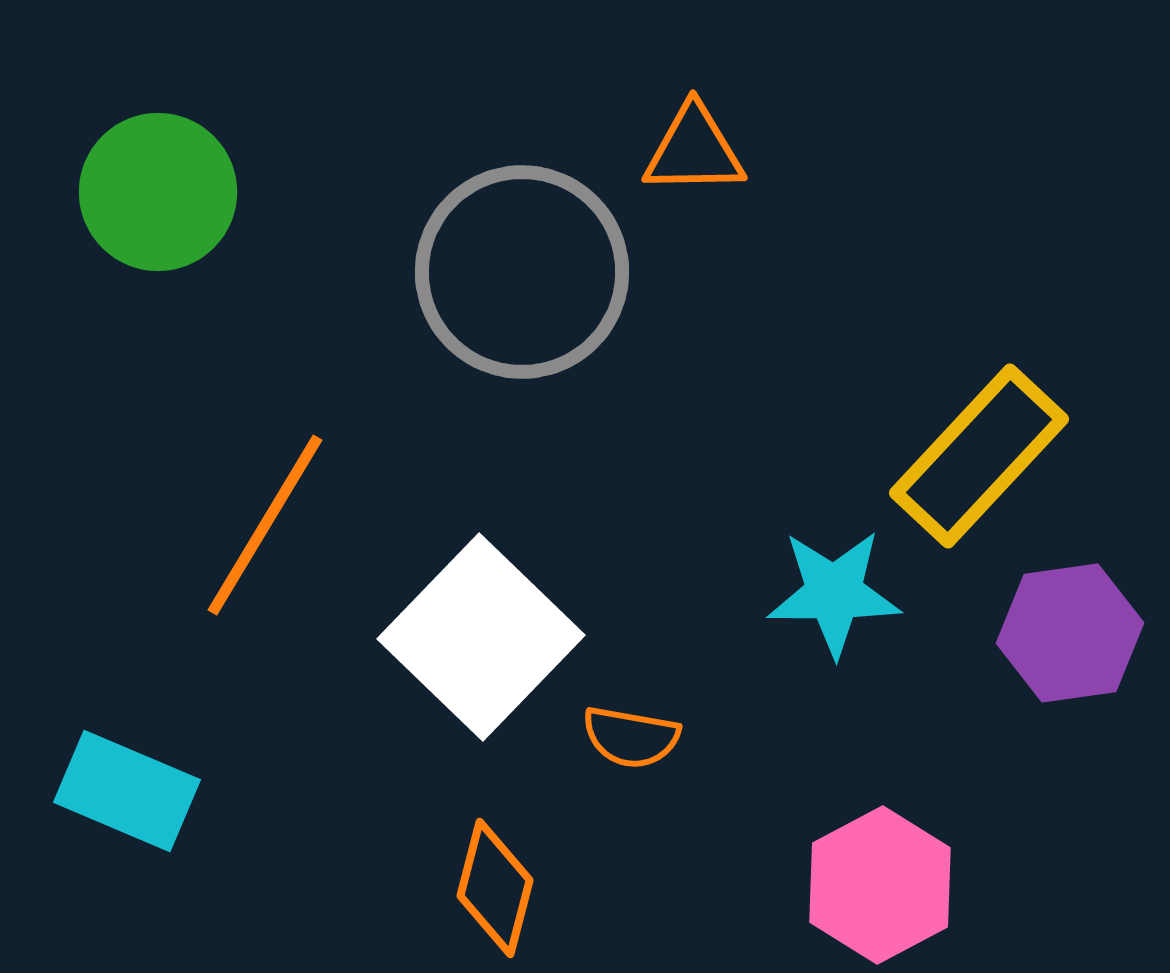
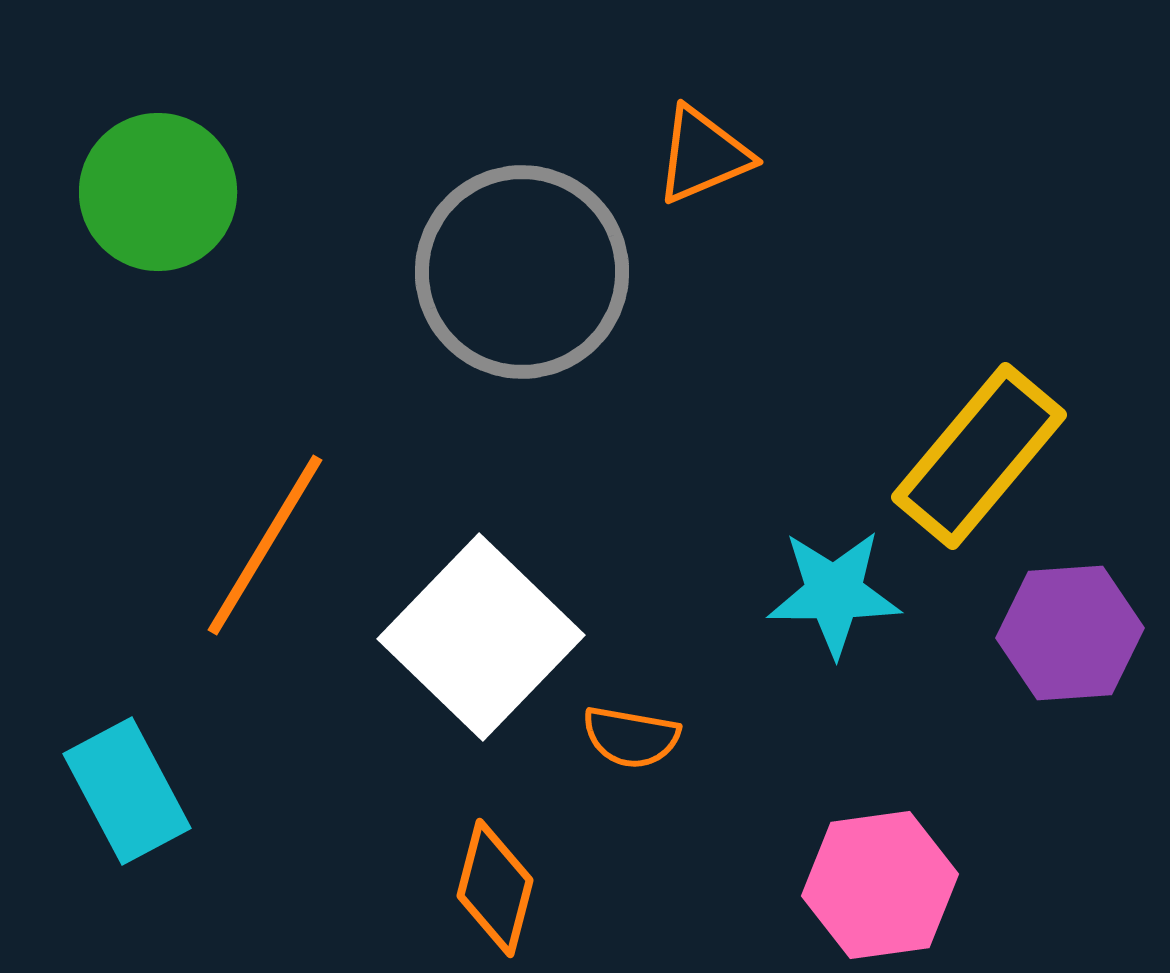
orange triangle: moved 9 px right, 5 px down; rotated 22 degrees counterclockwise
yellow rectangle: rotated 3 degrees counterclockwise
orange line: moved 20 px down
purple hexagon: rotated 4 degrees clockwise
cyan rectangle: rotated 39 degrees clockwise
pink hexagon: rotated 20 degrees clockwise
